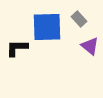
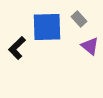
black L-shape: rotated 45 degrees counterclockwise
